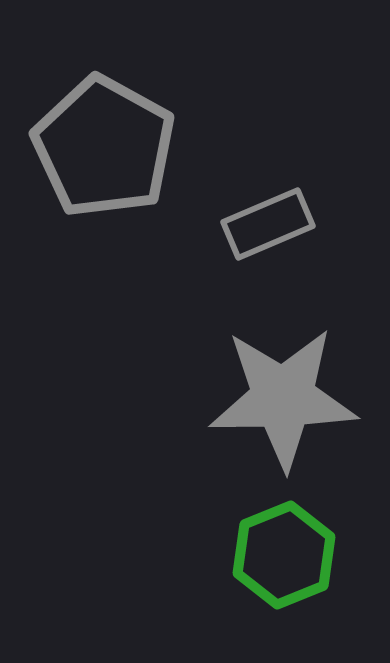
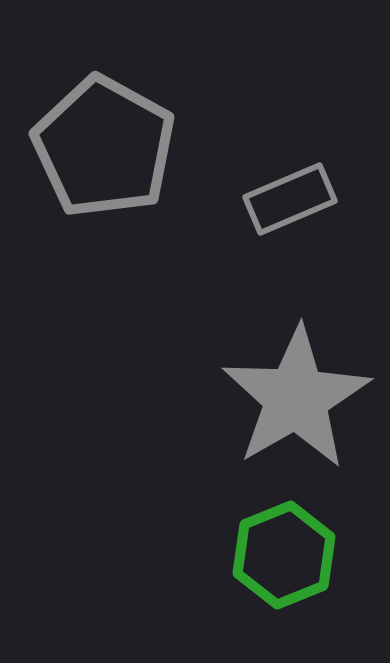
gray rectangle: moved 22 px right, 25 px up
gray star: moved 13 px right; rotated 29 degrees counterclockwise
